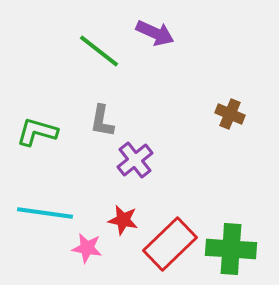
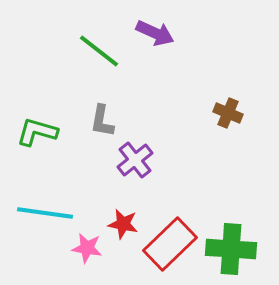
brown cross: moved 2 px left, 1 px up
red star: moved 4 px down
